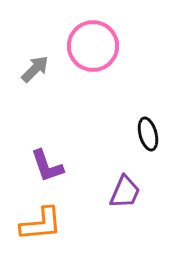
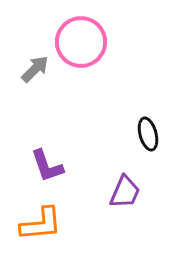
pink circle: moved 12 px left, 4 px up
